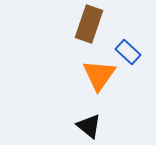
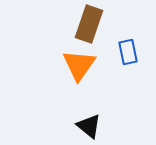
blue rectangle: rotated 35 degrees clockwise
orange triangle: moved 20 px left, 10 px up
